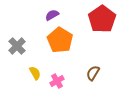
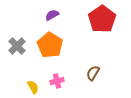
orange pentagon: moved 10 px left, 5 px down
yellow semicircle: moved 2 px left, 14 px down
pink cross: rotated 16 degrees clockwise
